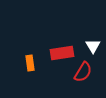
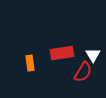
white triangle: moved 9 px down
